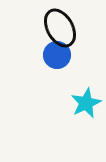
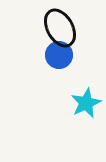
blue circle: moved 2 px right
